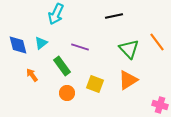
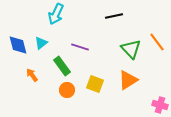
green triangle: moved 2 px right
orange circle: moved 3 px up
